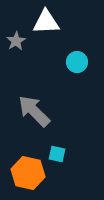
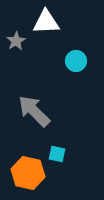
cyan circle: moved 1 px left, 1 px up
